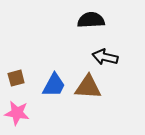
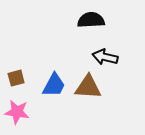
pink star: moved 1 px up
